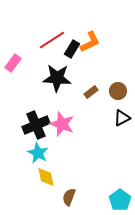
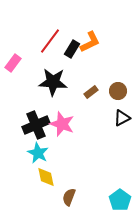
red line: moved 2 px left, 1 px down; rotated 20 degrees counterclockwise
black star: moved 4 px left, 4 px down
